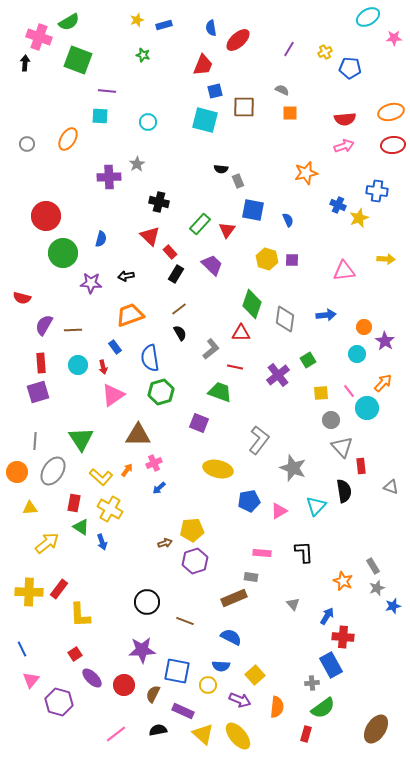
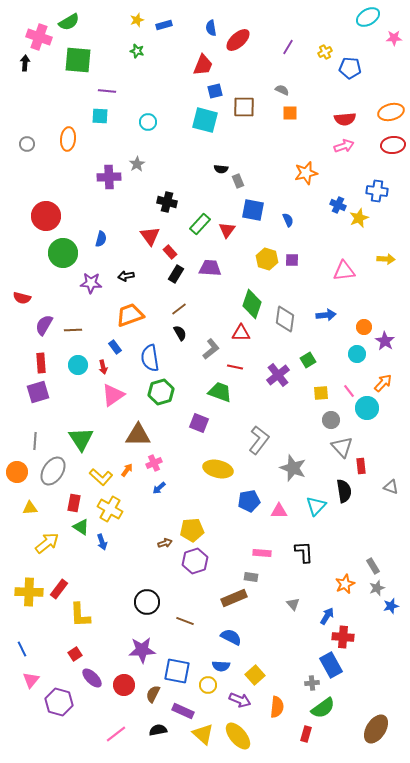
purple line at (289, 49): moved 1 px left, 2 px up
green star at (143, 55): moved 6 px left, 4 px up
green square at (78, 60): rotated 16 degrees counterclockwise
orange ellipse at (68, 139): rotated 25 degrees counterclockwise
black cross at (159, 202): moved 8 px right
red triangle at (150, 236): rotated 10 degrees clockwise
purple trapezoid at (212, 265): moved 2 px left, 3 px down; rotated 40 degrees counterclockwise
pink triangle at (279, 511): rotated 30 degrees clockwise
orange star at (343, 581): moved 2 px right, 3 px down; rotated 24 degrees clockwise
blue star at (393, 606): moved 2 px left
